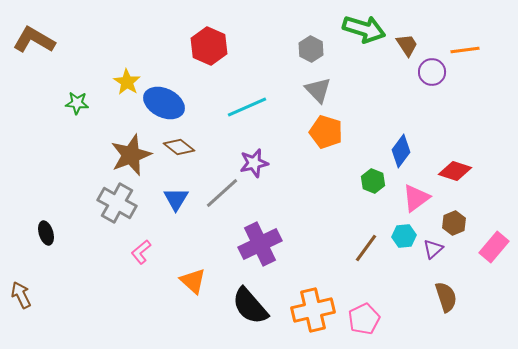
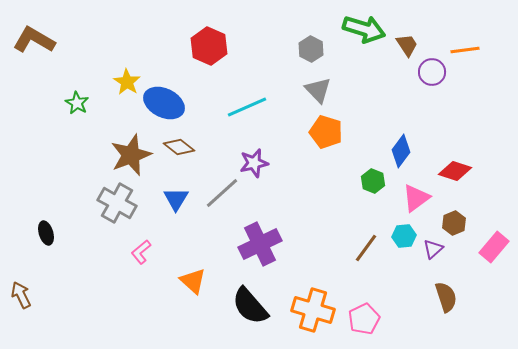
green star: rotated 25 degrees clockwise
orange cross: rotated 30 degrees clockwise
